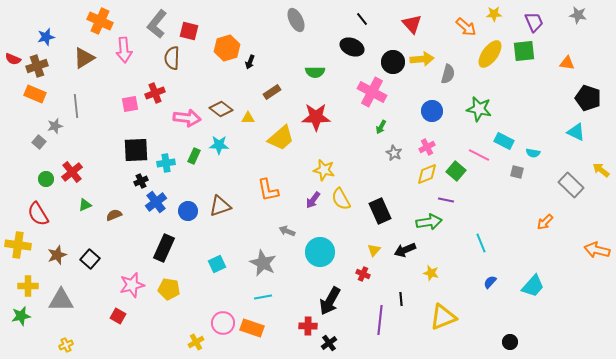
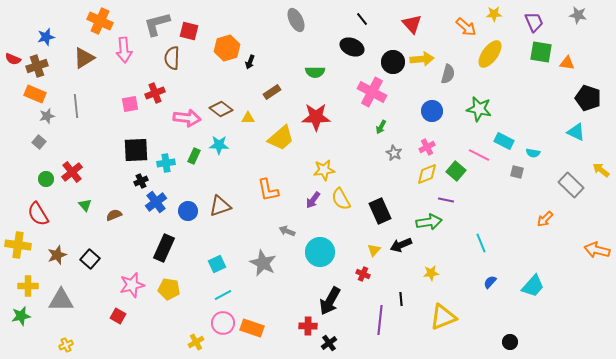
gray L-shape at (157, 24): rotated 36 degrees clockwise
green square at (524, 51): moved 17 px right, 1 px down; rotated 15 degrees clockwise
gray star at (55, 126): moved 8 px left, 10 px up
yellow star at (324, 170): rotated 20 degrees counterclockwise
green triangle at (85, 205): rotated 48 degrees counterclockwise
orange arrow at (545, 222): moved 3 px up
black arrow at (405, 250): moved 4 px left, 5 px up
yellow star at (431, 273): rotated 21 degrees counterclockwise
cyan line at (263, 297): moved 40 px left, 2 px up; rotated 18 degrees counterclockwise
